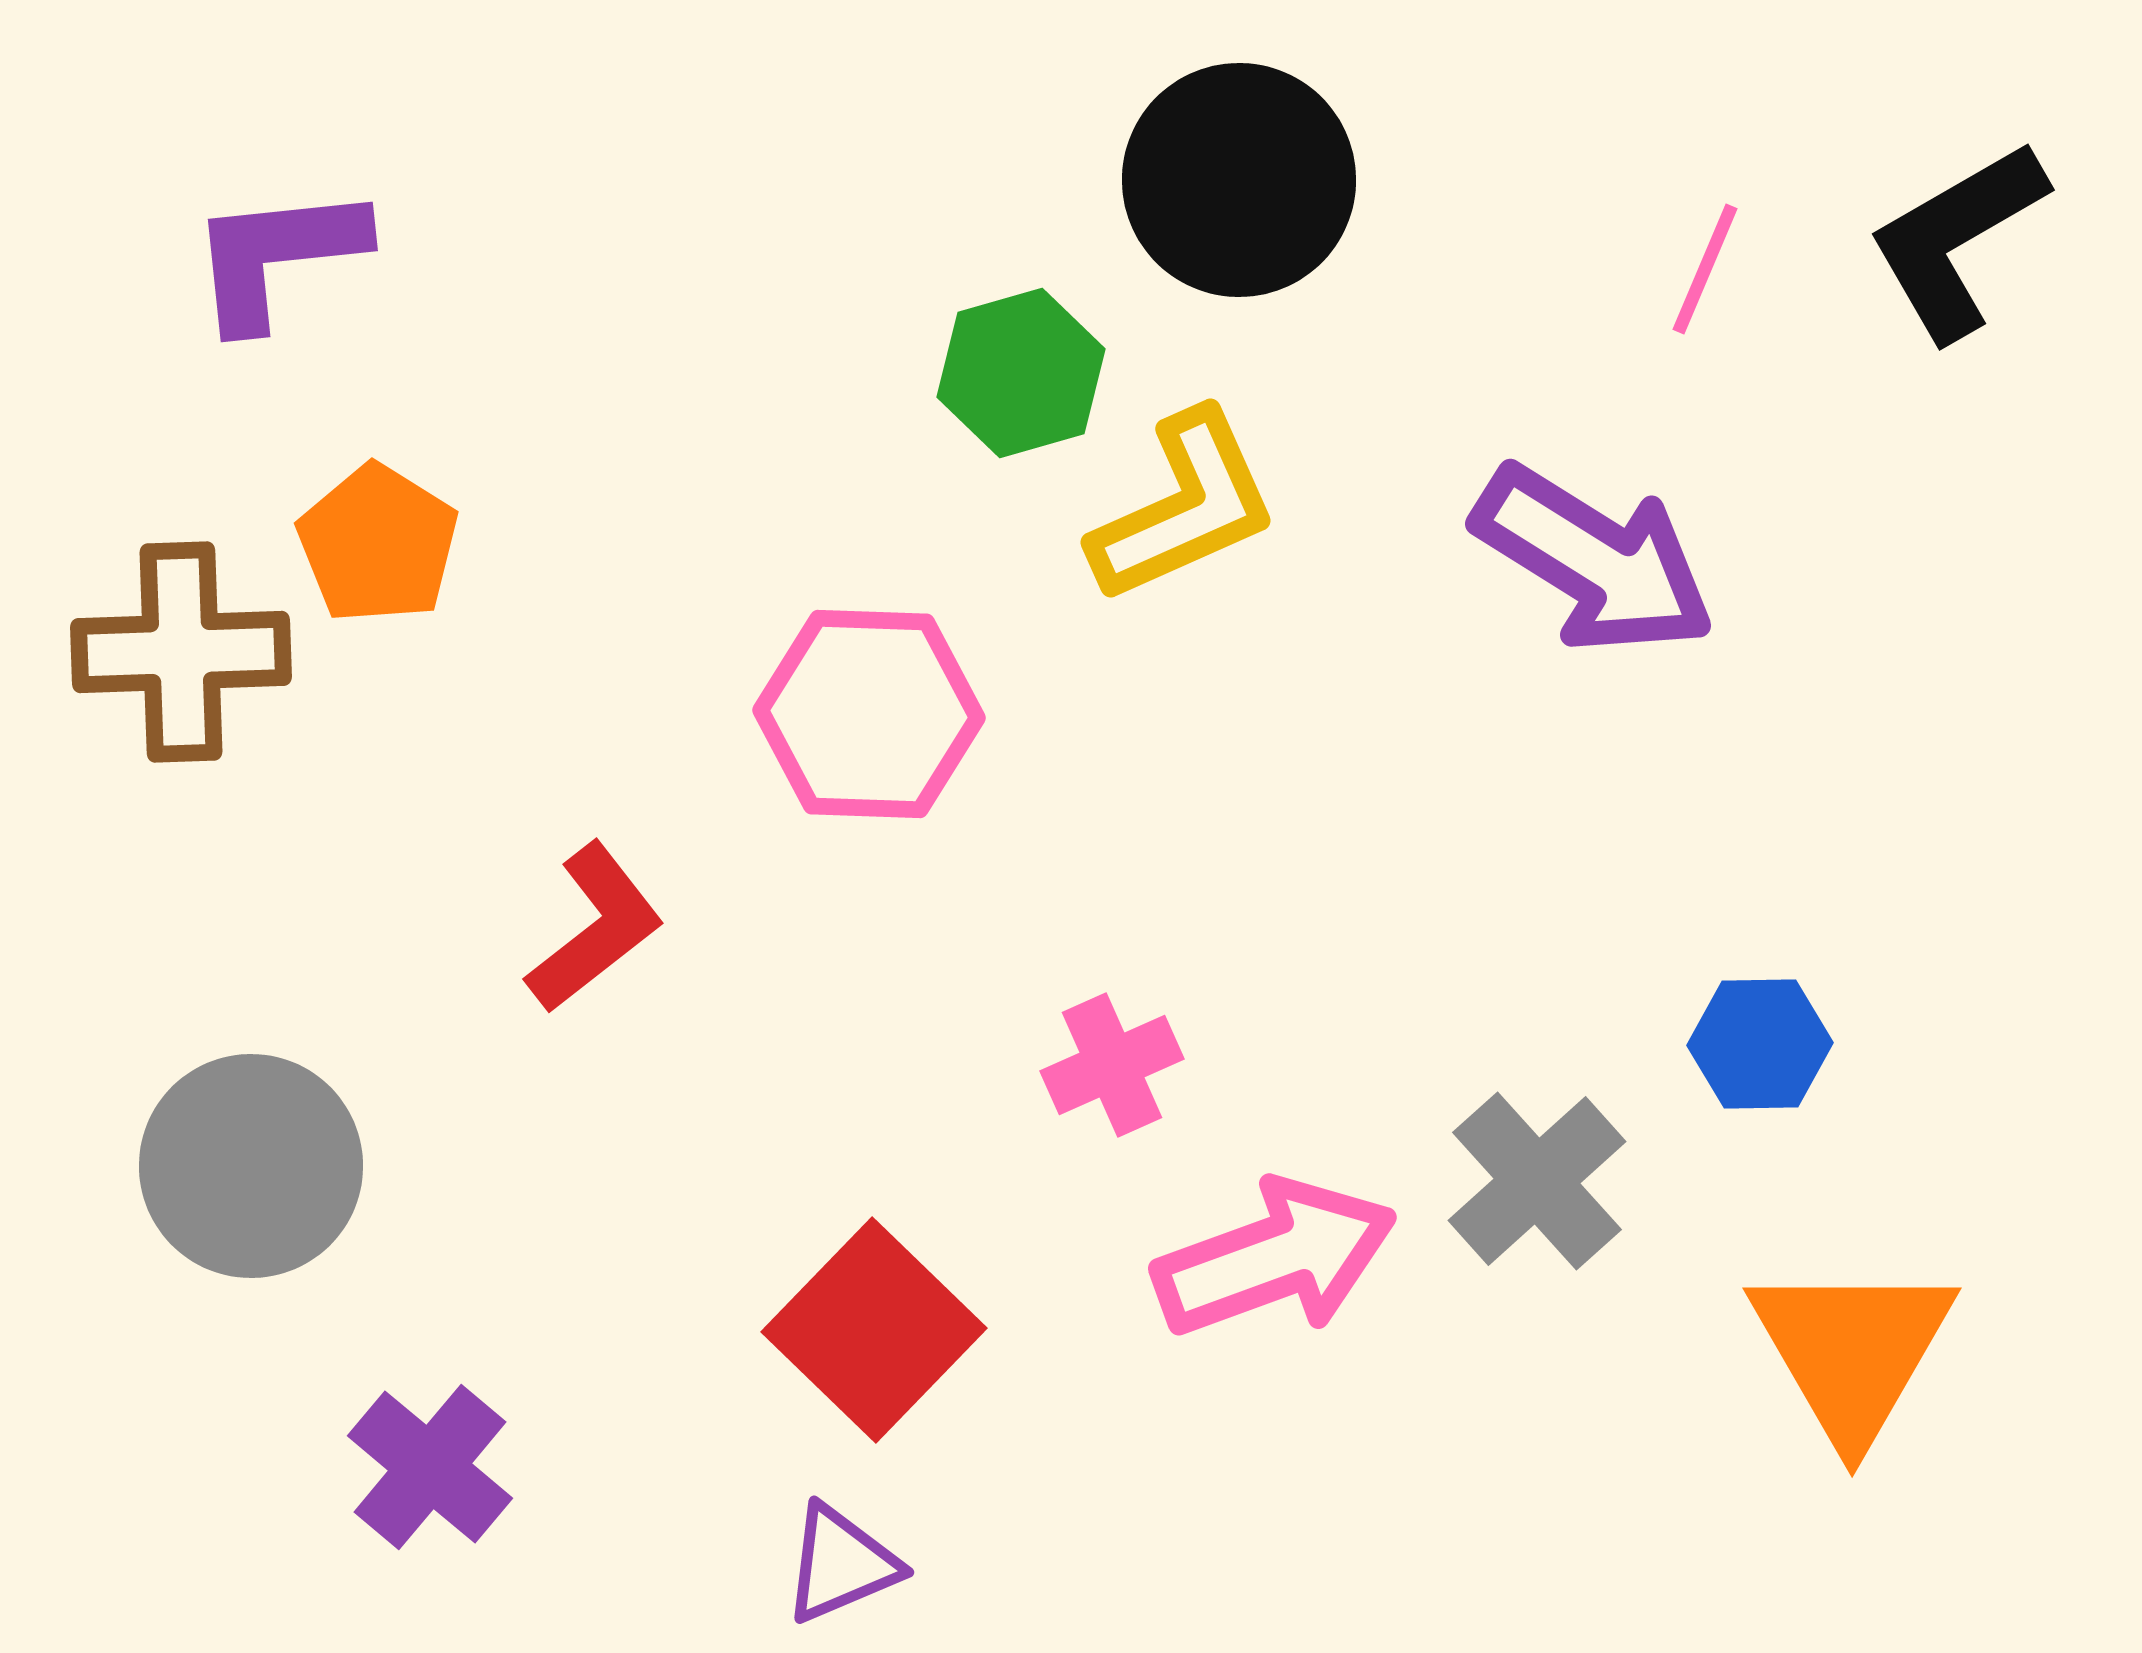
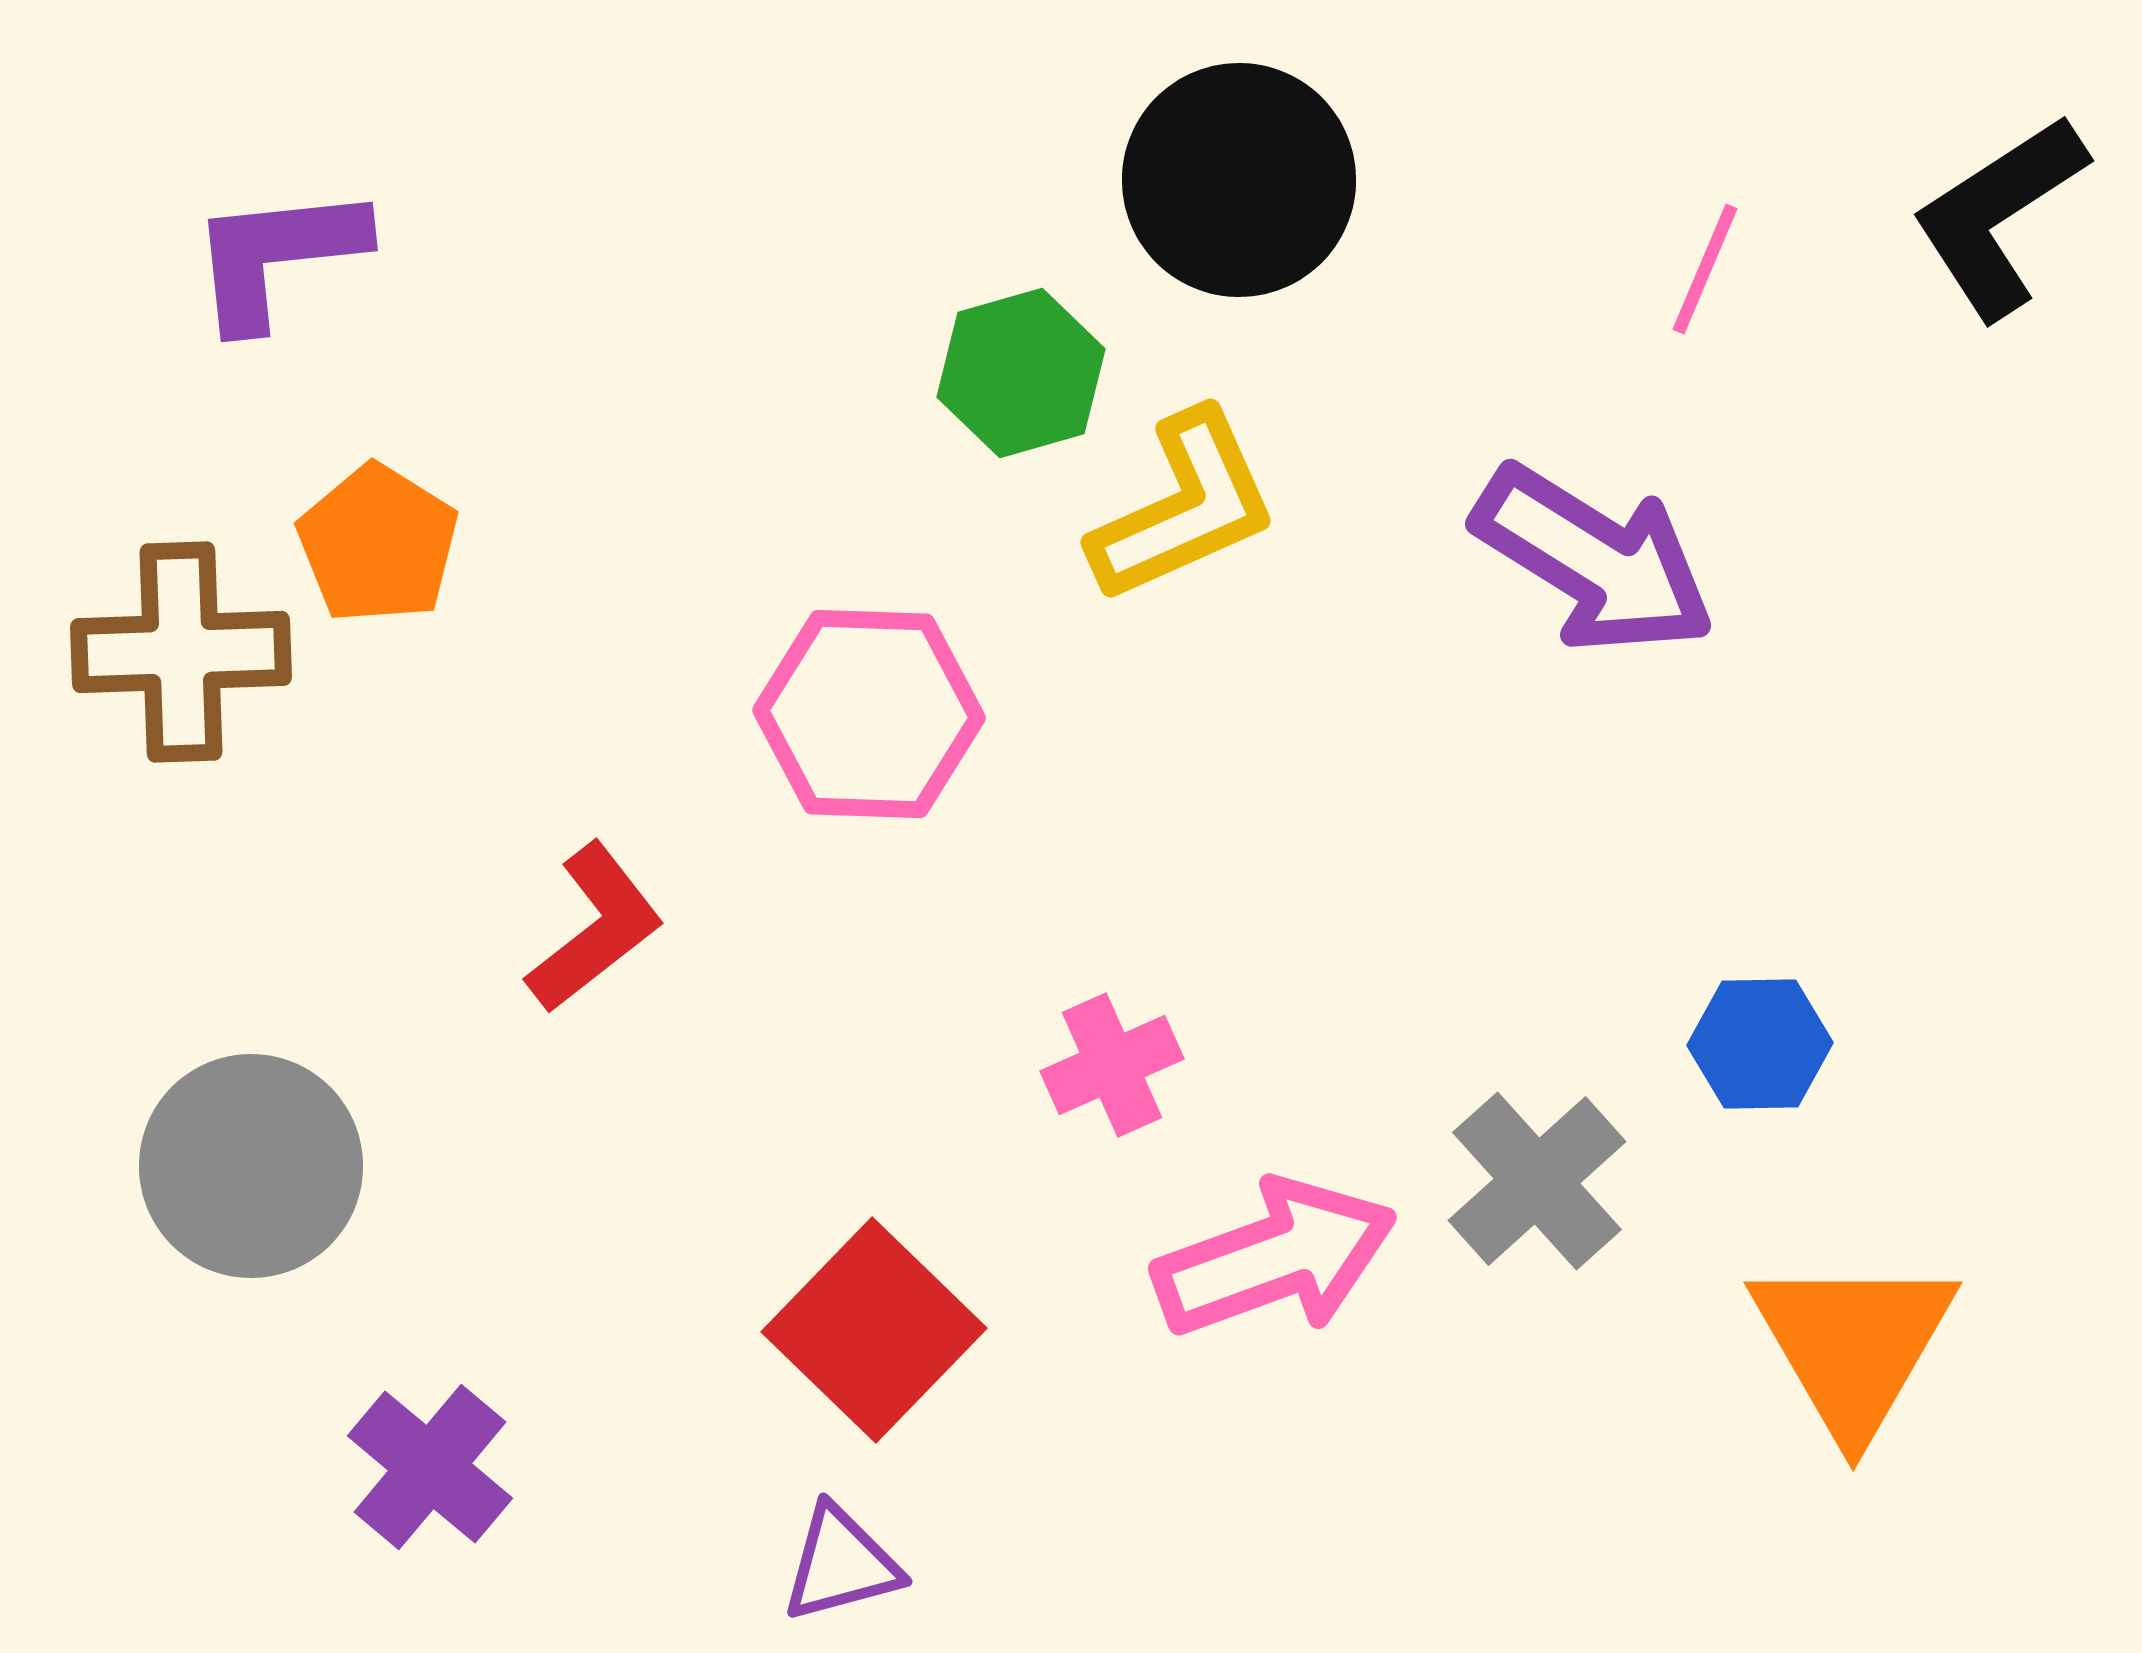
black L-shape: moved 42 px right, 24 px up; rotated 3 degrees counterclockwise
orange triangle: moved 1 px right, 6 px up
purple triangle: rotated 8 degrees clockwise
